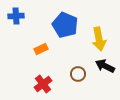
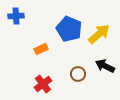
blue pentagon: moved 4 px right, 4 px down
yellow arrow: moved 5 px up; rotated 120 degrees counterclockwise
